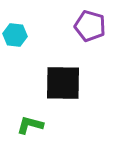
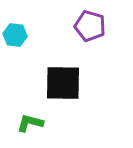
green L-shape: moved 2 px up
